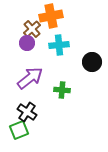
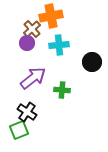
purple arrow: moved 3 px right
